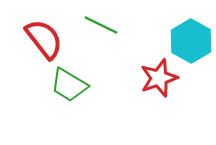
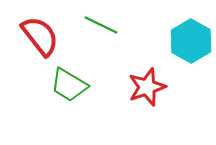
red semicircle: moved 4 px left, 3 px up
red star: moved 12 px left, 9 px down
